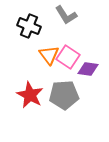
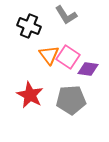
gray pentagon: moved 7 px right, 5 px down
